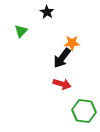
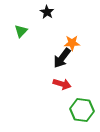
green hexagon: moved 2 px left, 1 px up
